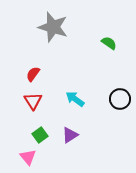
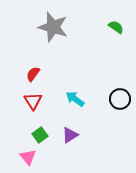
green semicircle: moved 7 px right, 16 px up
